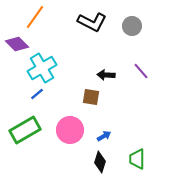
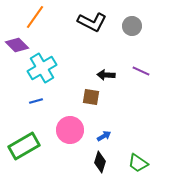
purple diamond: moved 1 px down
purple line: rotated 24 degrees counterclockwise
blue line: moved 1 px left, 7 px down; rotated 24 degrees clockwise
green rectangle: moved 1 px left, 16 px down
green trapezoid: moved 1 px right, 4 px down; rotated 55 degrees counterclockwise
